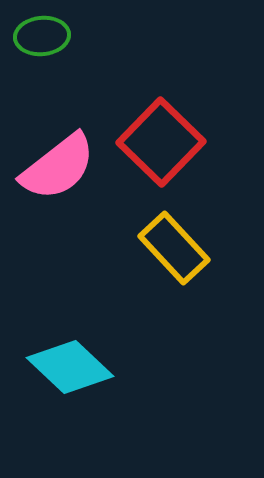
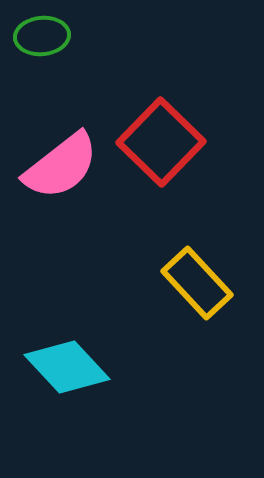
pink semicircle: moved 3 px right, 1 px up
yellow rectangle: moved 23 px right, 35 px down
cyan diamond: moved 3 px left; rotated 4 degrees clockwise
